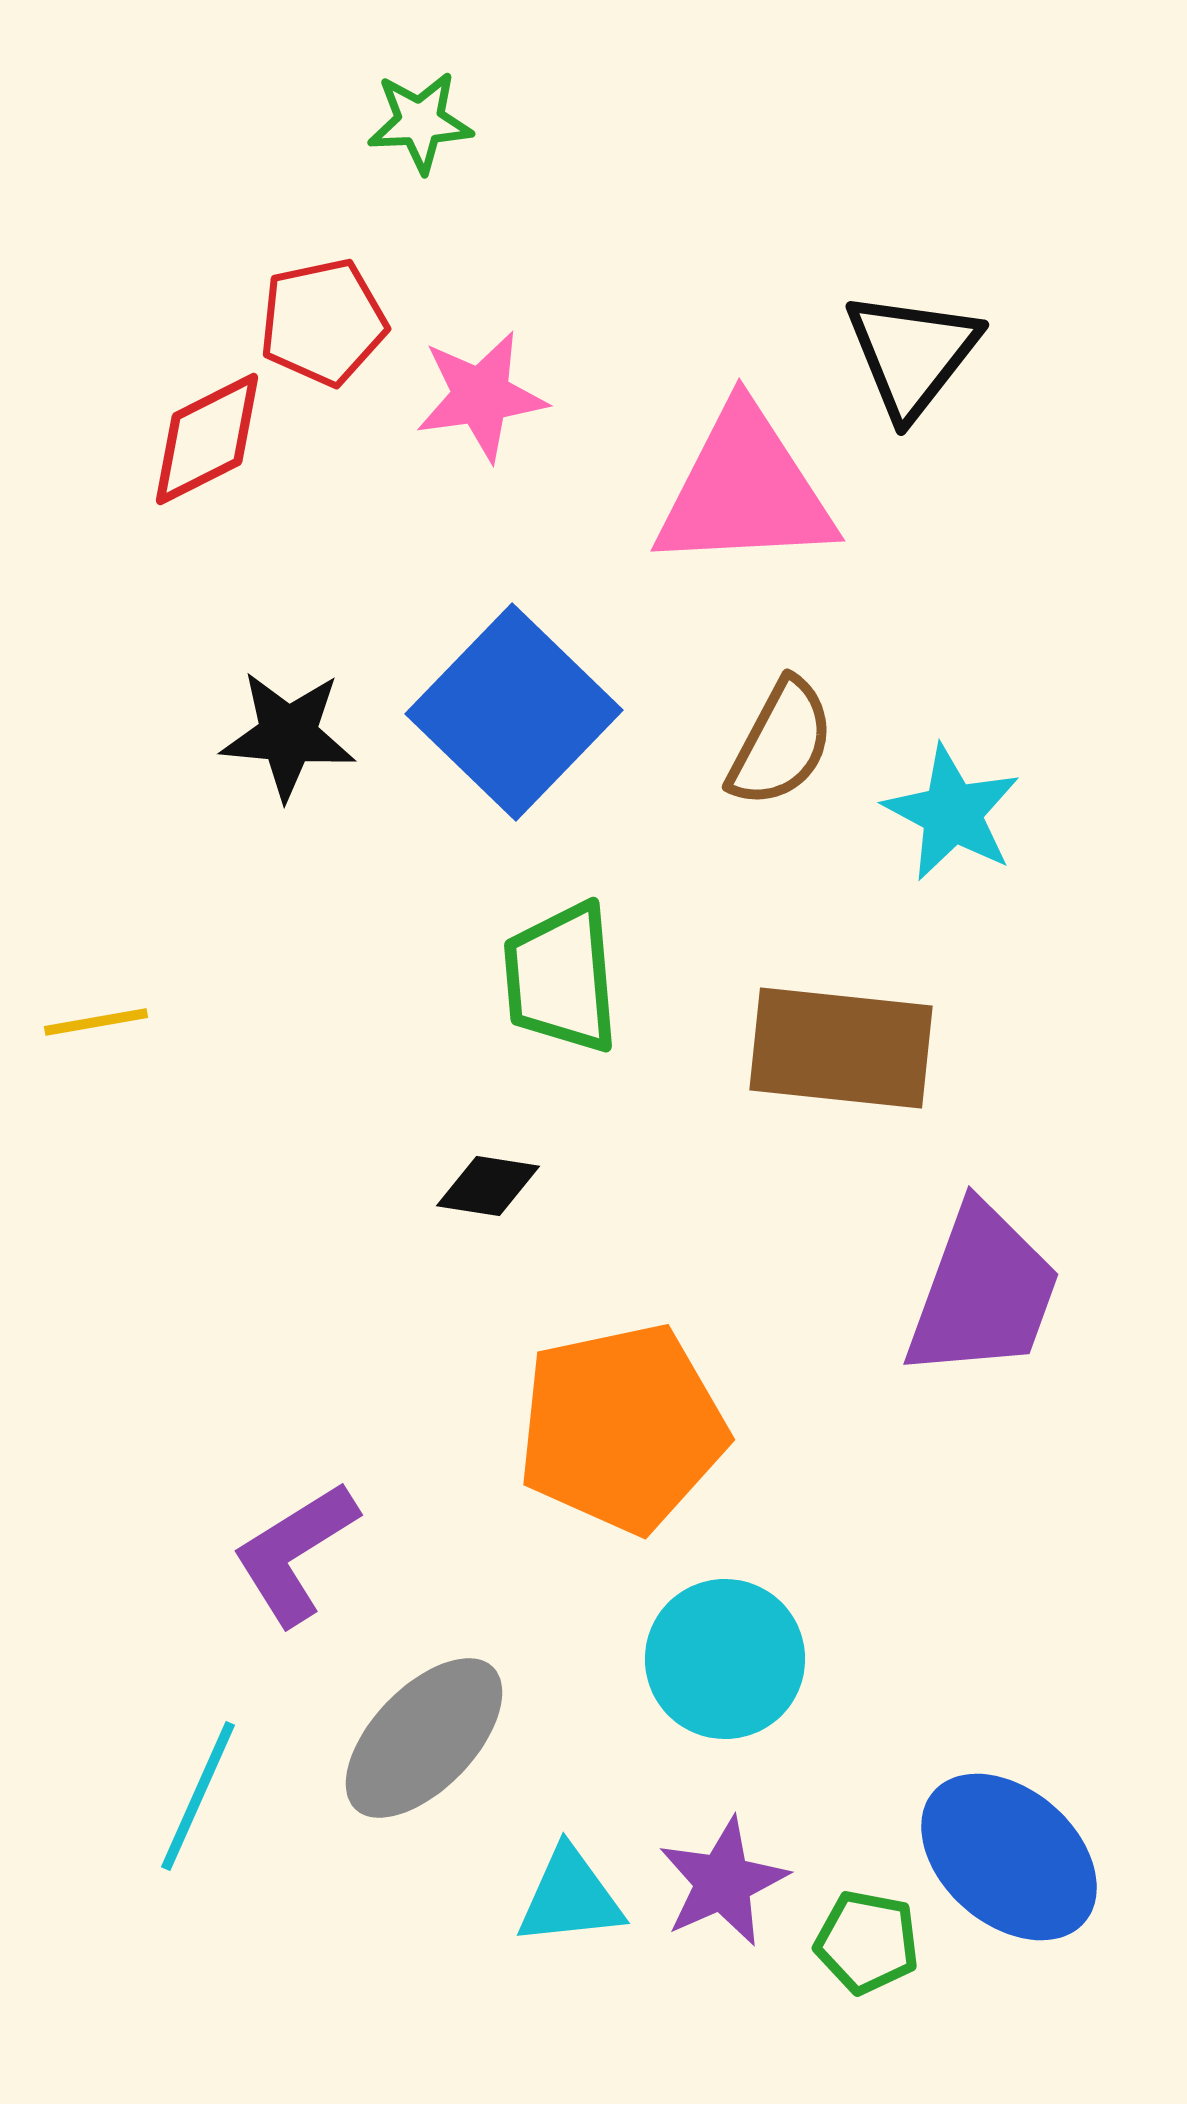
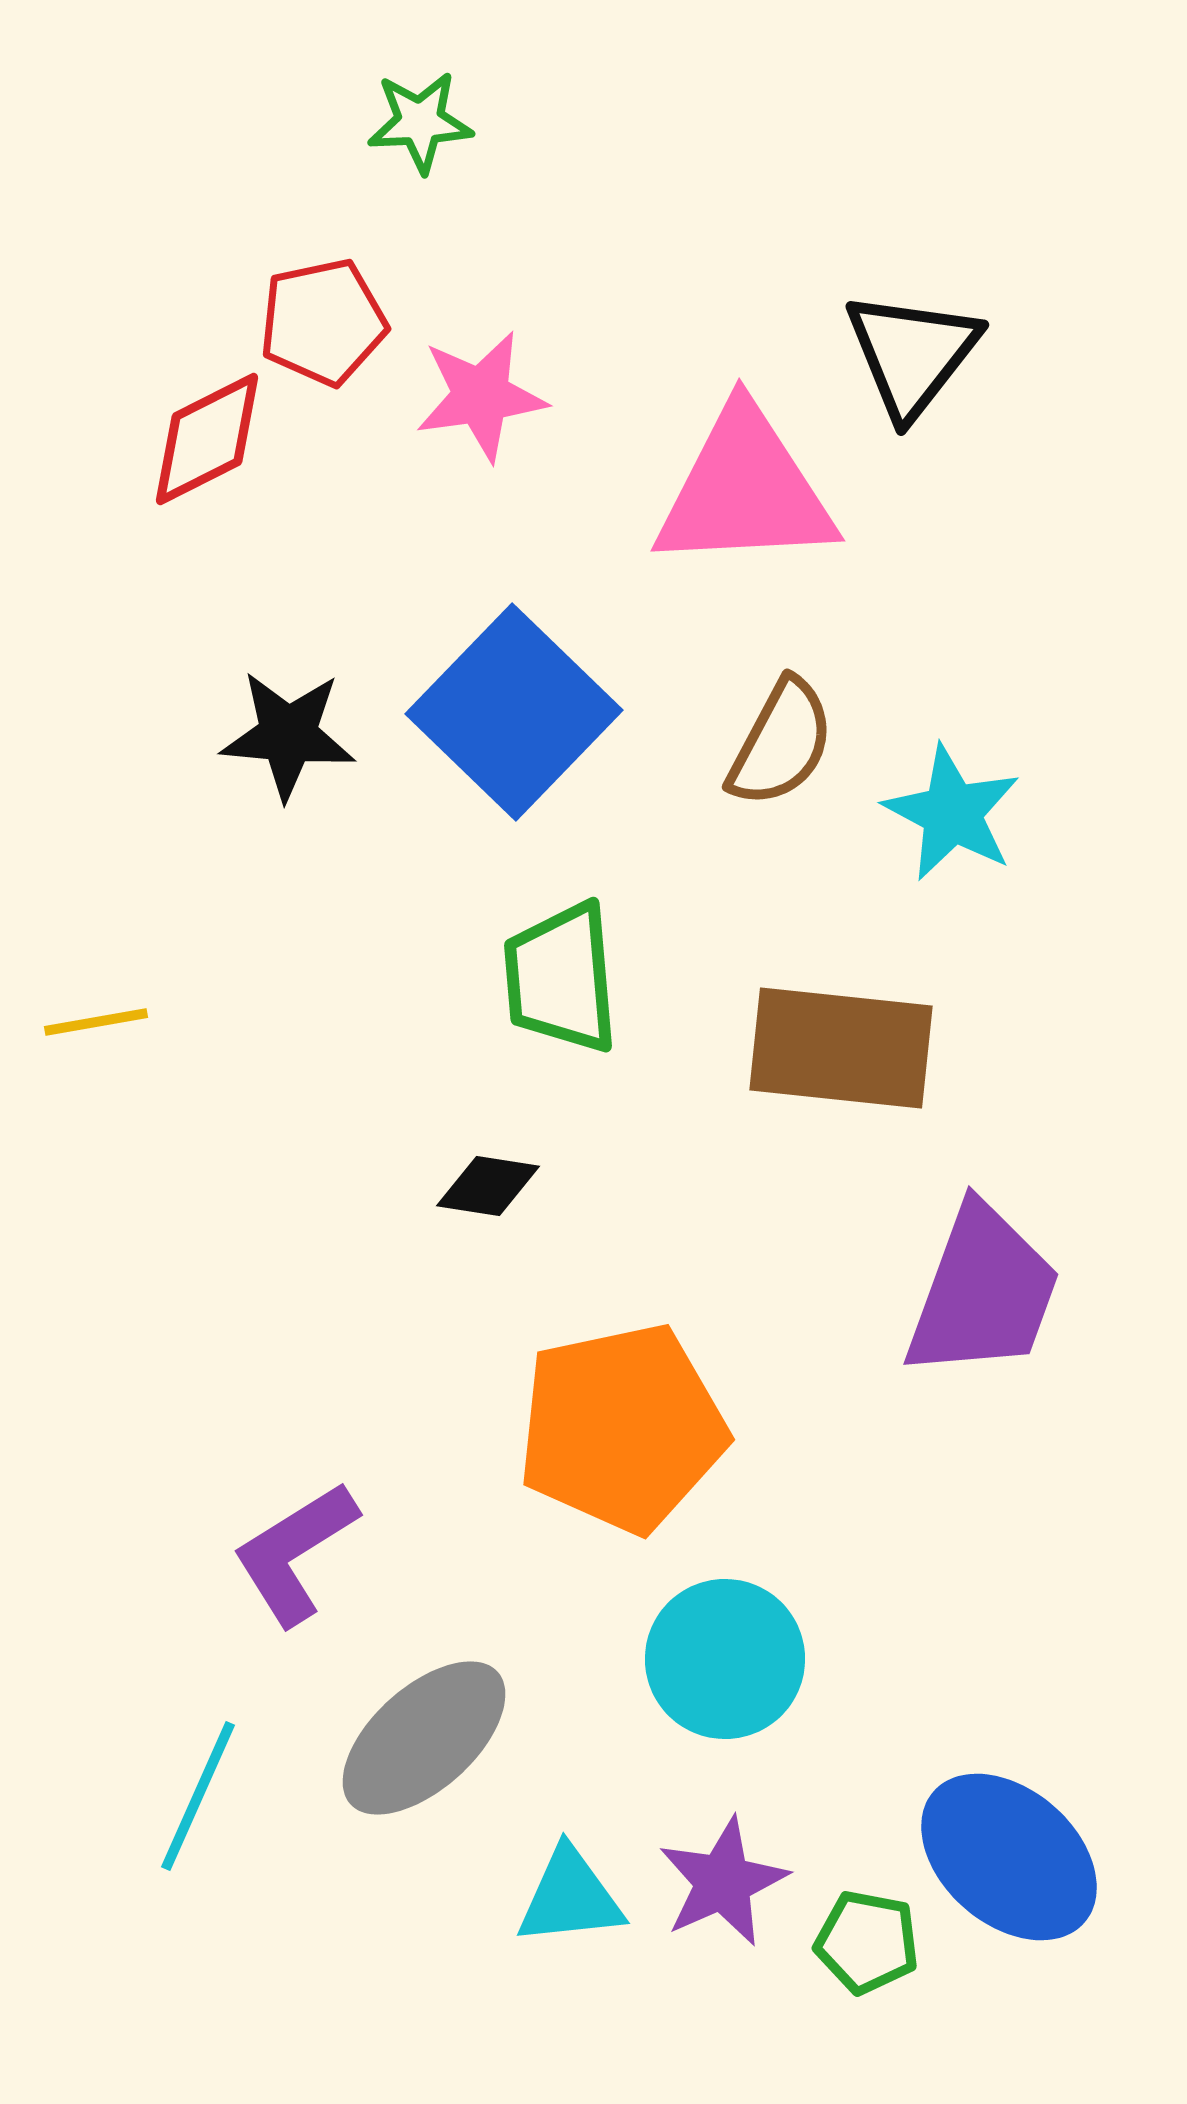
gray ellipse: rotated 4 degrees clockwise
